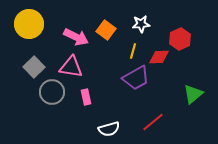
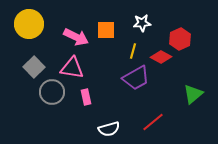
white star: moved 1 px right, 1 px up
orange square: rotated 36 degrees counterclockwise
red diamond: moved 2 px right; rotated 30 degrees clockwise
pink triangle: moved 1 px right, 1 px down
